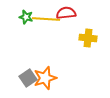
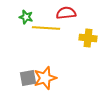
yellow line: moved 9 px down
gray square: rotated 24 degrees clockwise
